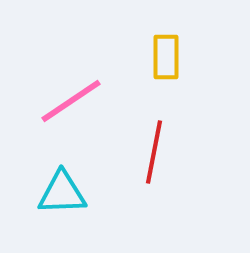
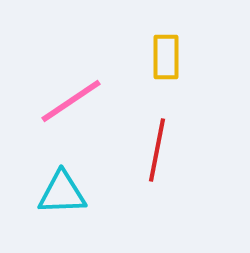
red line: moved 3 px right, 2 px up
